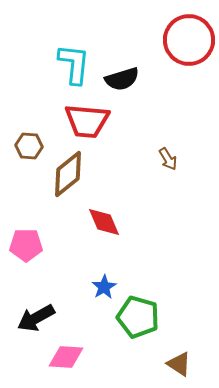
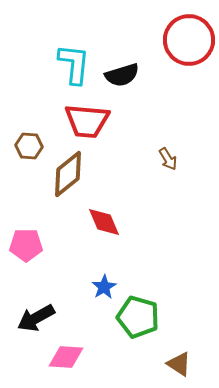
black semicircle: moved 4 px up
